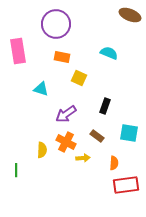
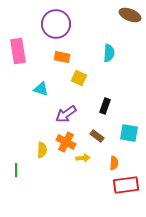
cyan semicircle: rotated 72 degrees clockwise
